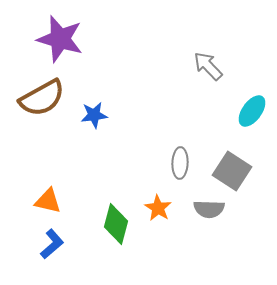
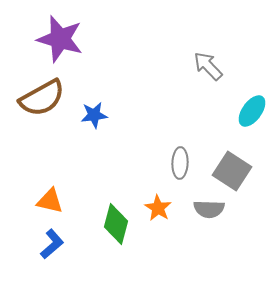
orange triangle: moved 2 px right
